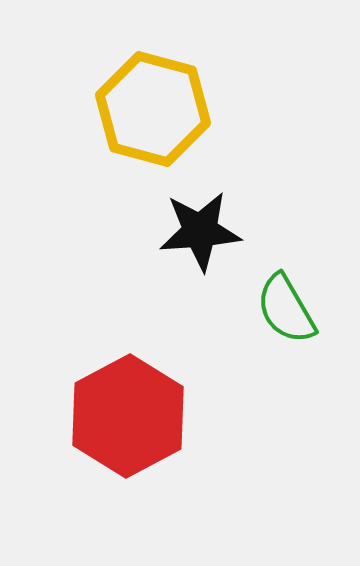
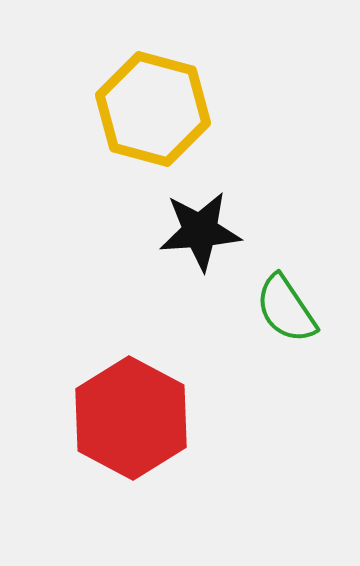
green semicircle: rotated 4 degrees counterclockwise
red hexagon: moved 3 px right, 2 px down; rotated 4 degrees counterclockwise
